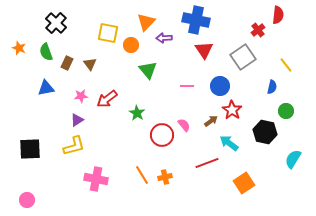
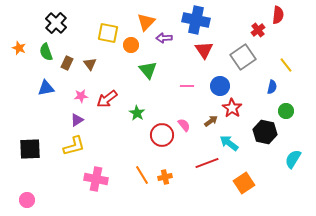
red star: moved 2 px up
